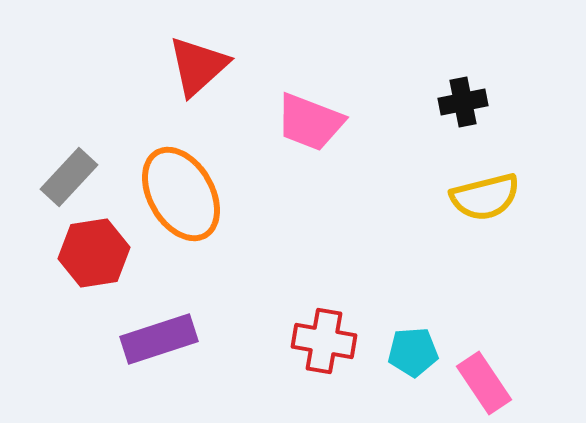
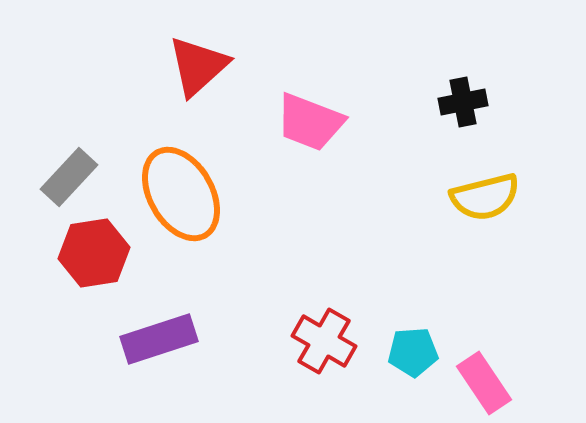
red cross: rotated 20 degrees clockwise
